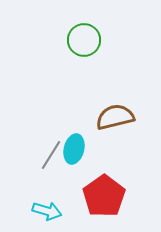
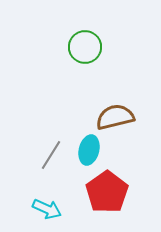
green circle: moved 1 px right, 7 px down
cyan ellipse: moved 15 px right, 1 px down
red pentagon: moved 3 px right, 4 px up
cyan arrow: moved 2 px up; rotated 8 degrees clockwise
